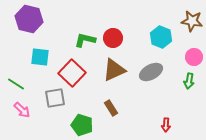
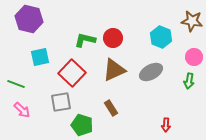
cyan square: rotated 18 degrees counterclockwise
green line: rotated 12 degrees counterclockwise
gray square: moved 6 px right, 4 px down
